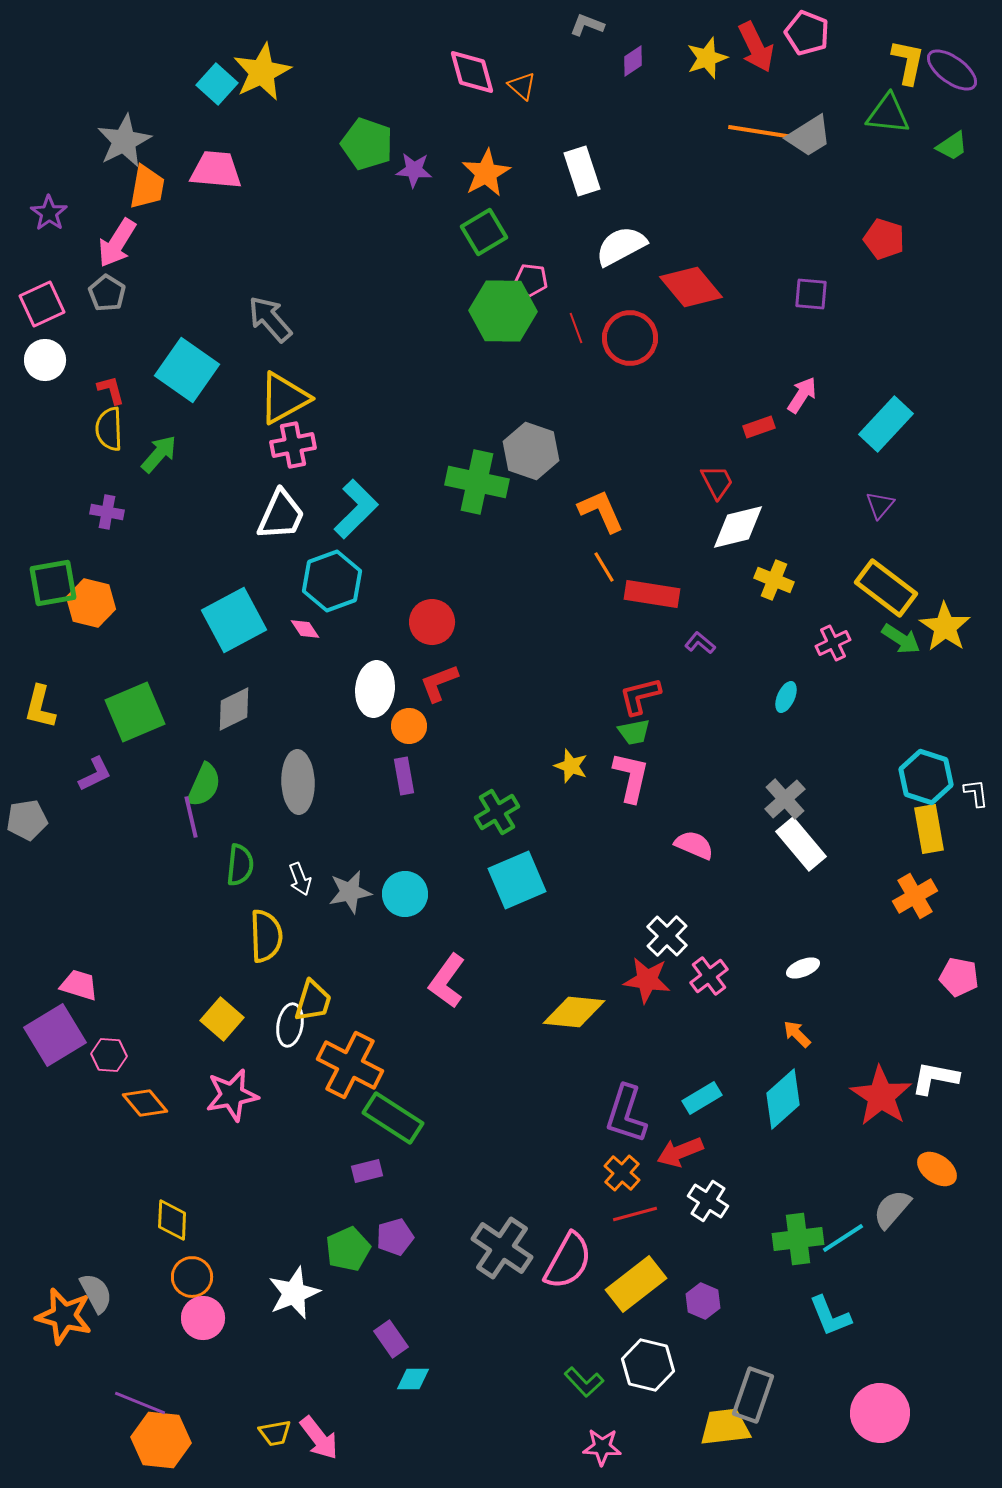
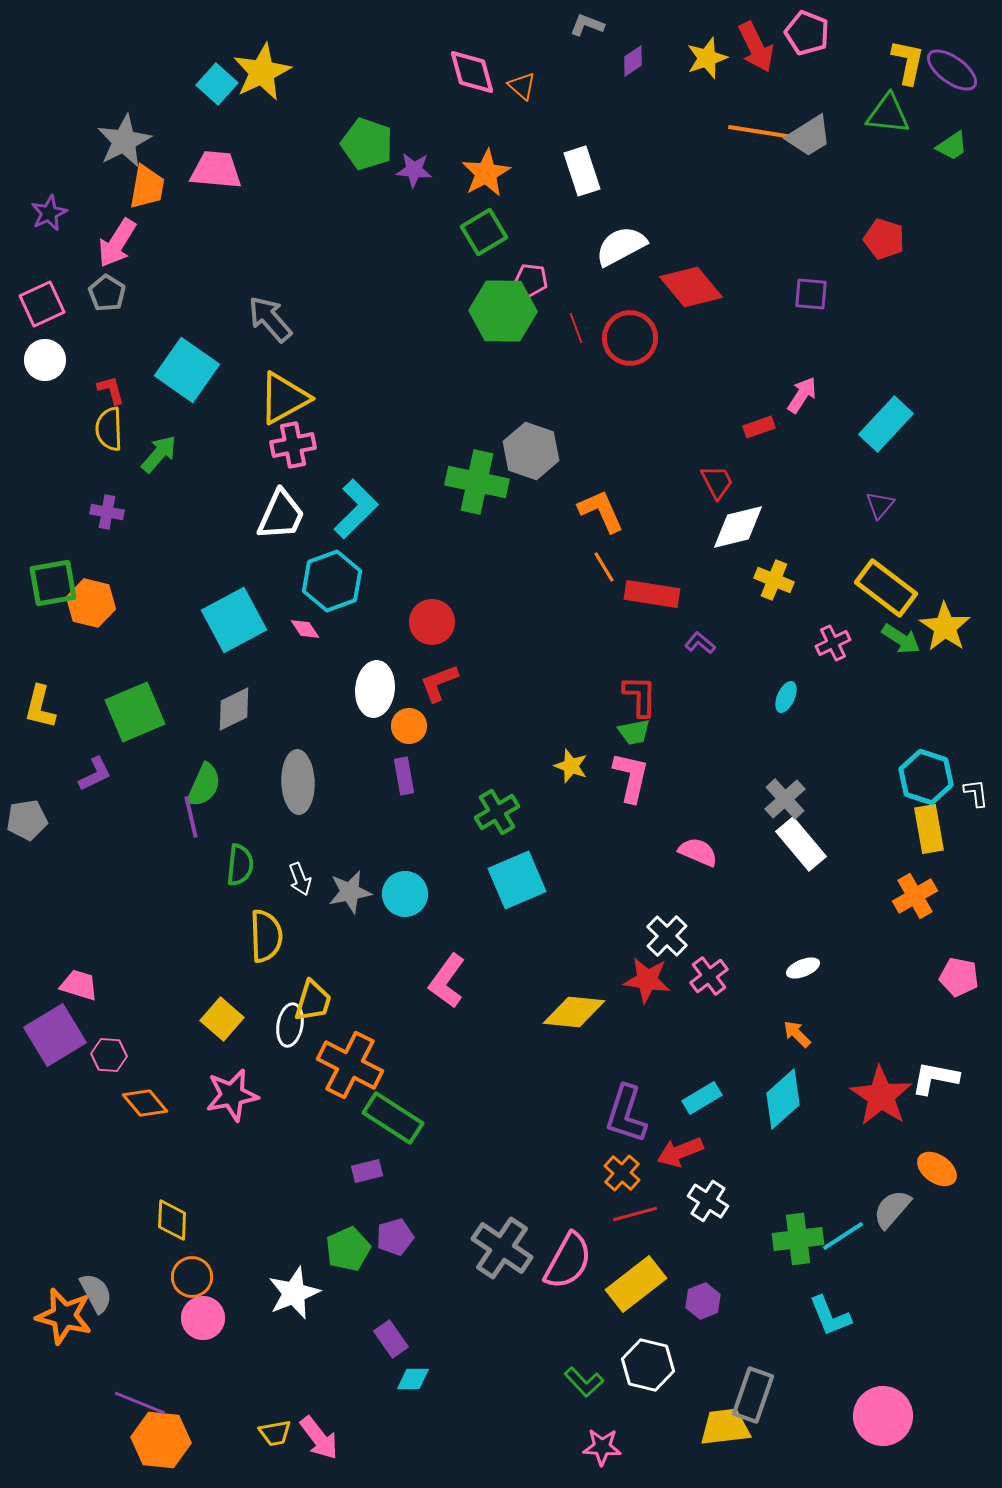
purple star at (49, 213): rotated 12 degrees clockwise
red L-shape at (640, 696): rotated 105 degrees clockwise
pink semicircle at (694, 845): moved 4 px right, 7 px down
cyan line at (843, 1238): moved 2 px up
purple hexagon at (703, 1301): rotated 16 degrees clockwise
pink circle at (880, 1413): moved 3 px right, 3 px down
